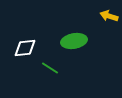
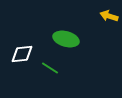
green ellipse: moved 8 px left, 2 px up; rotated 25 degrees clockwise
white diamond: moved 3 px left, 6 px down
